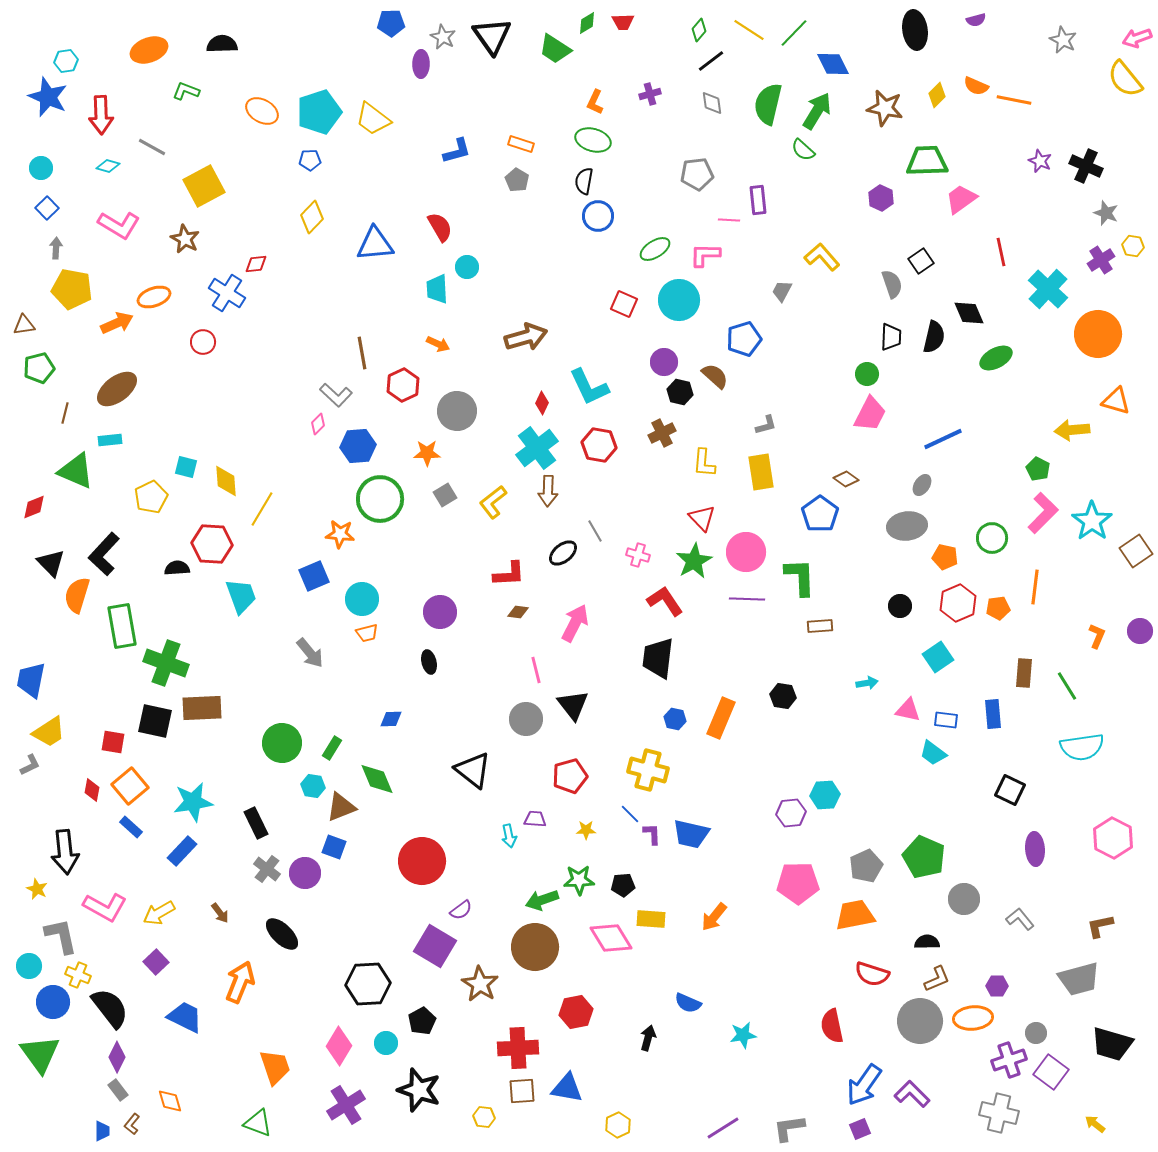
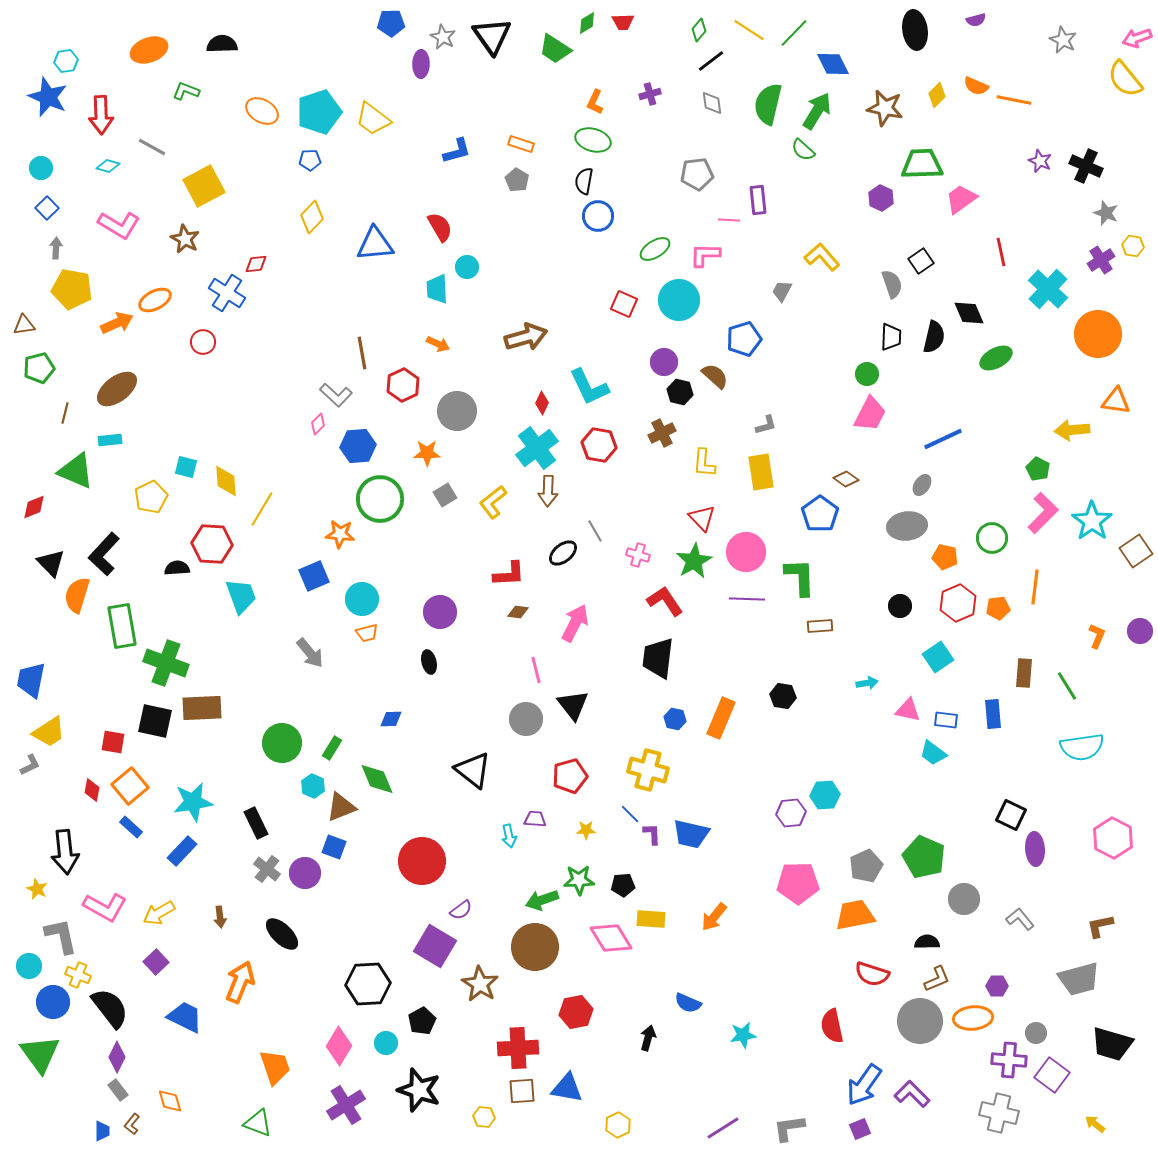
green trapezoid at (927, 161): moved 5 px left, 3 px down
orange ellipse at (154, 297): moved 1 px right, 3 px down; rotated 8 degrees counterclockwise
orange triangle at (1116, 401): rotated 8 degrees counterclockwise
cyan hexagon at (313, 786): rotated 15 degrees clockwise
black square at (1010, 790): moved 1 px right, 25 px down
brown arrow at (220, 913): moved 4 px down; rotated 30 degrees clockwise
purple cross at (1009, 1060): rotated 24 degrees clockwise
purple square at (1051, 1072): moved 1 px right, 3 px down
